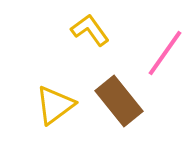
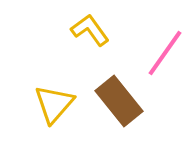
yellow triangle: moved 1 px left, 1 px up; rotated 12 degrees counterclockwise
